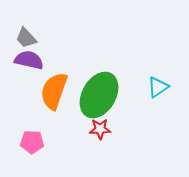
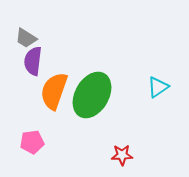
gray trapezoid: rotated 15 degrees counterclockwise
purple semicircle: moved 4 px right, 1 px down; rotated 96 degrees counterclockwise
green ellipse: moved 7 px left
red star: moved 22 px right, 26 px down
pink pentagon: rotated 10 degrees counterclockwise
